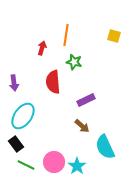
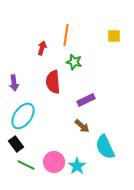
yellow square: rotated 16 degrees counterclockwise
